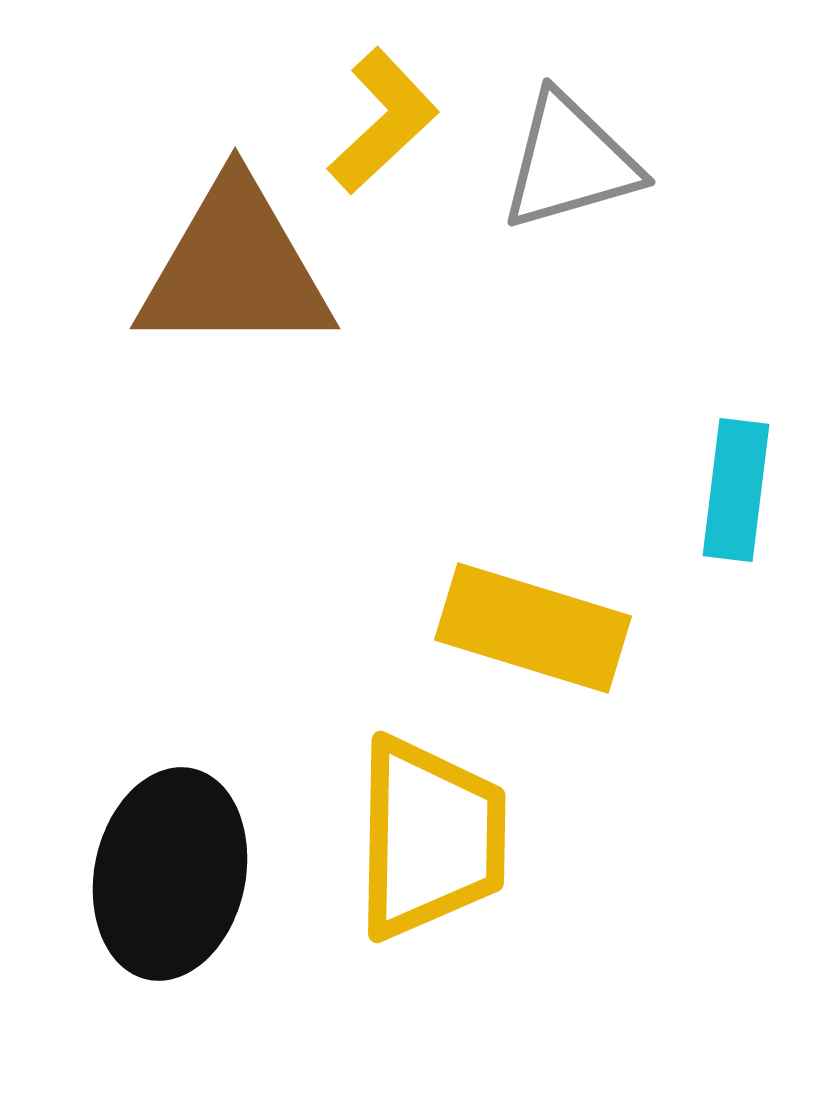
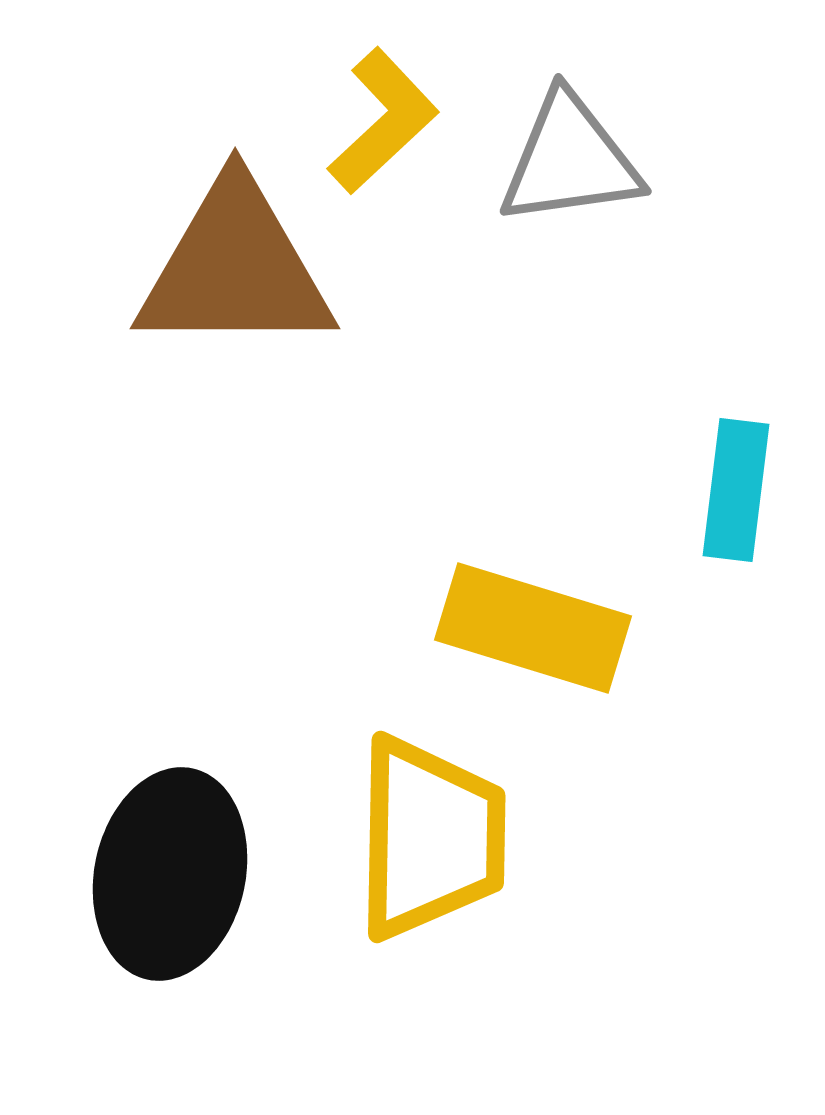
gray triangle: moved 2 px up; rotated 8 degrees clockwise
